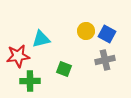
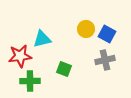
yellow circle: moved 2 px up
cyan triangle: moved 1 px right
red star: moved 2 px right
